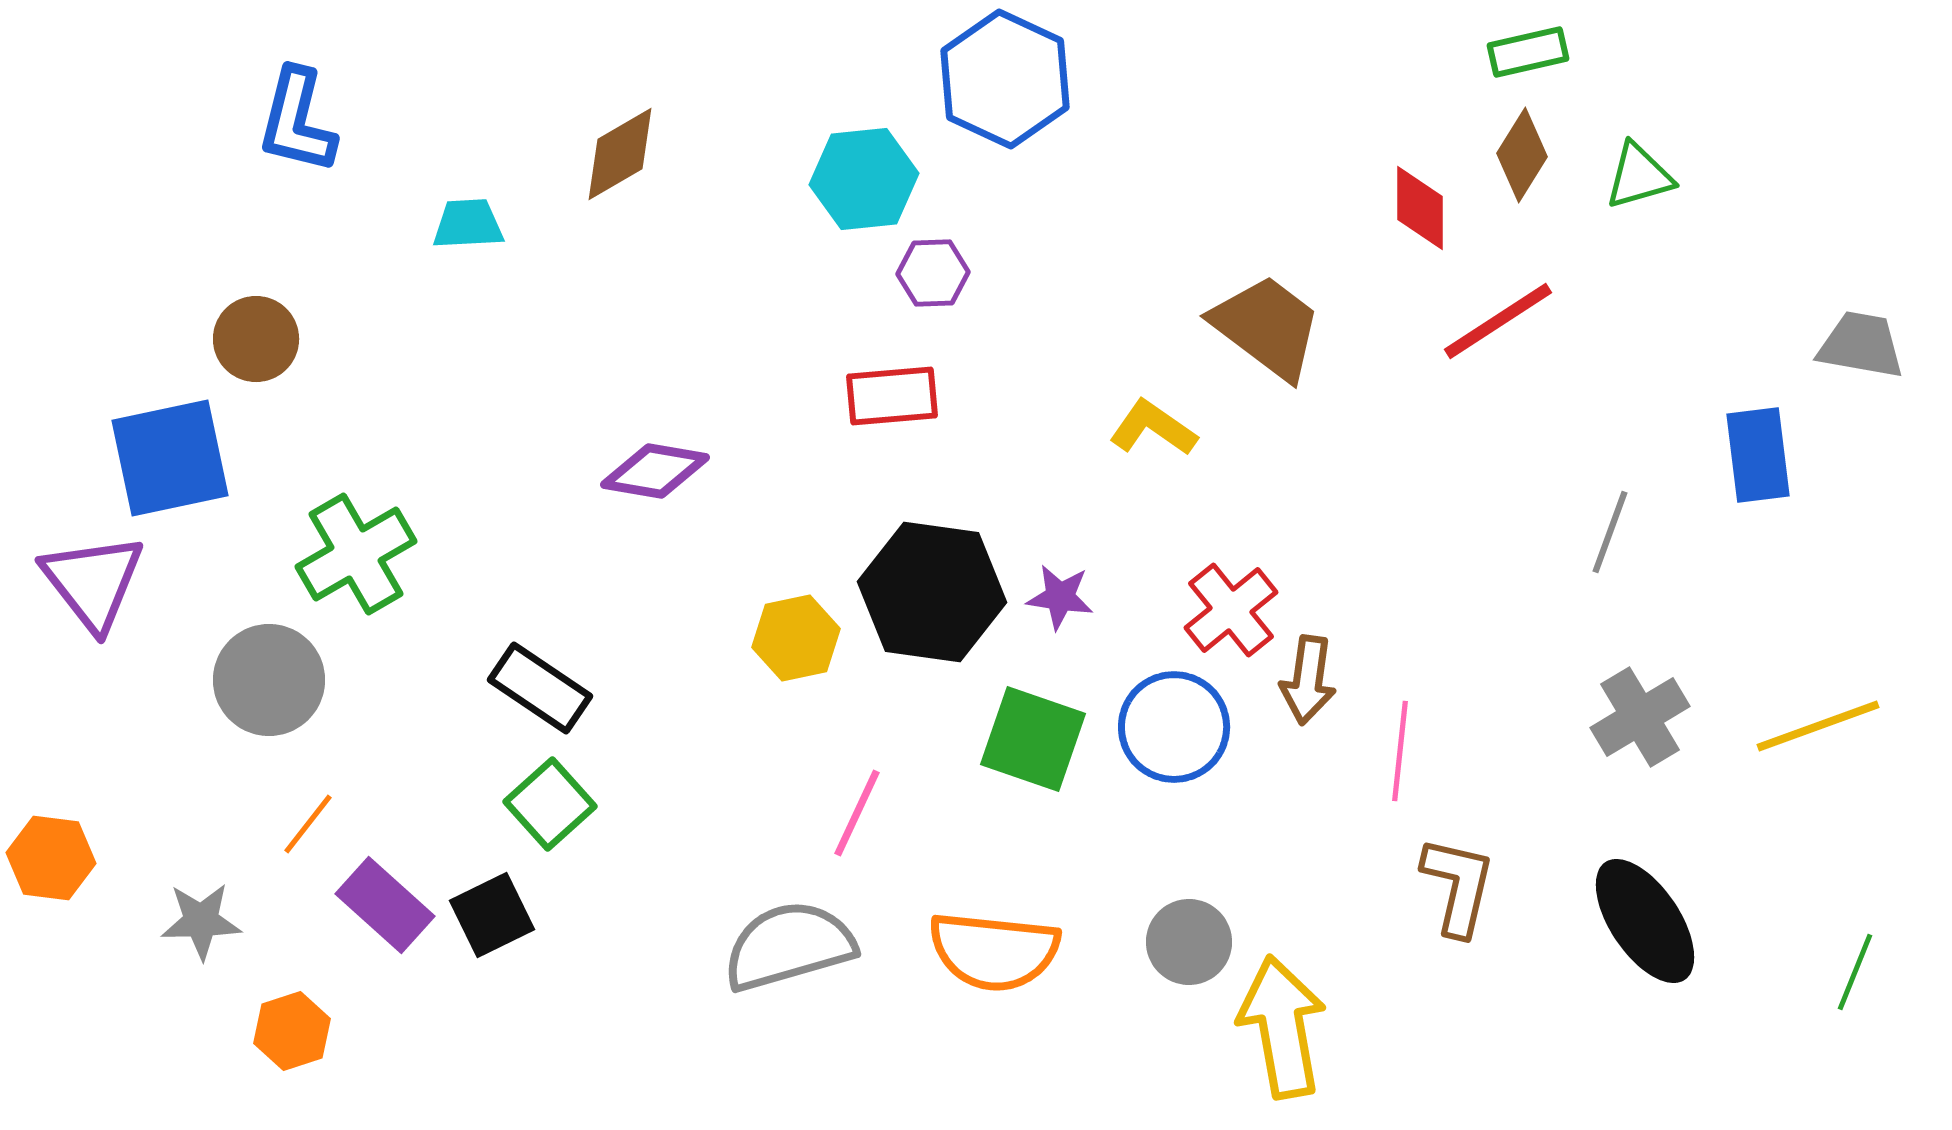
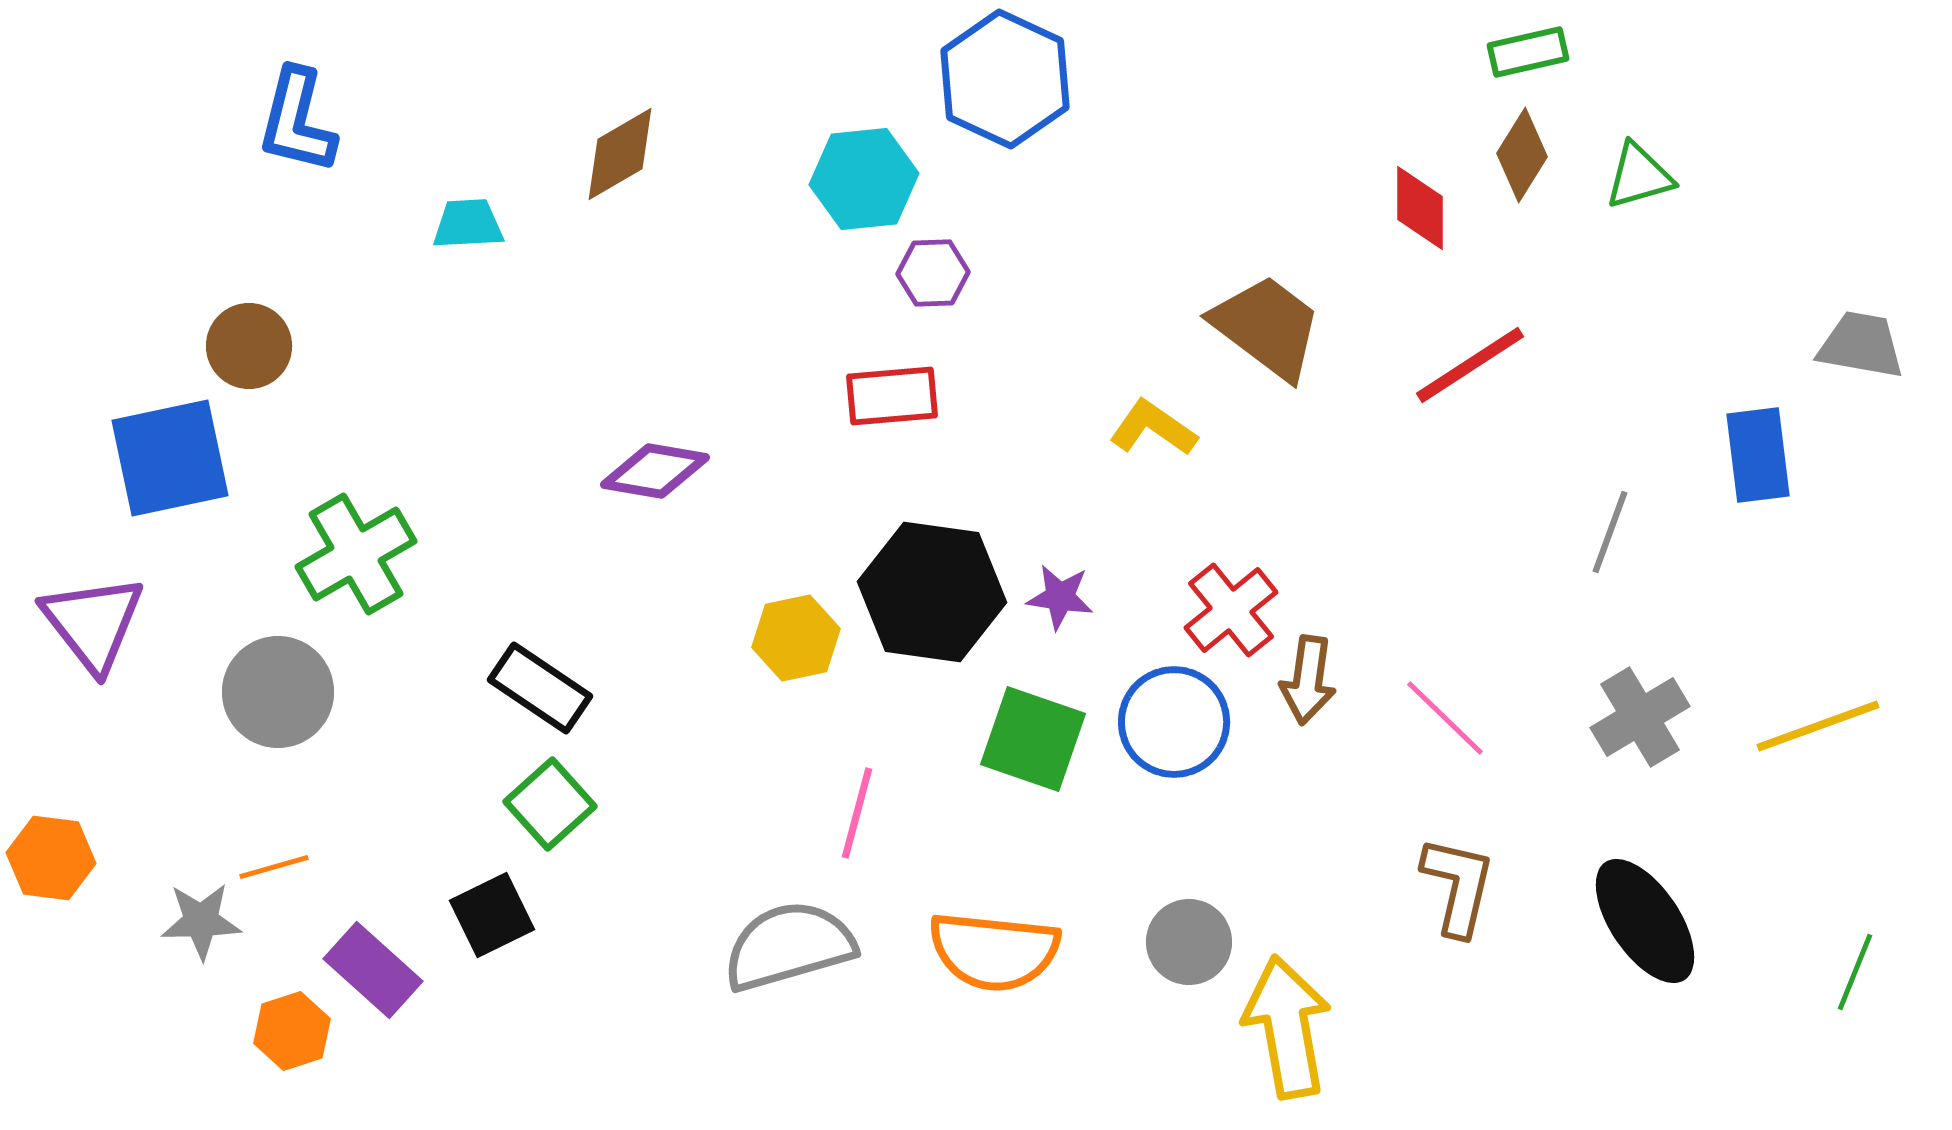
red line at (1498, 321): moved 28 px left, 44 px down
brown circle at (256, 339): moved 7 px left, 7 px down
purple triangle at (93, 582): moved 41 px down
gray circle at (269, 680): moved 9 px right, 12 px down
blue circle at (1174, 727): moved 5 px up
pink line at (1400, 751): moved 45 px right, 33 px up; rotated 52 degrees counterclockwise
pink line at (857, 813): rotated 10 degrees counterclockwise
orange line at (308, 824): moved 34 px left, 43 px down; rotated 36 degrees clockwise
purple rectangle at (385, 905): moved 12 px left, 65 px down
yellow arrow at (1282, 1027): moved 5 px right
